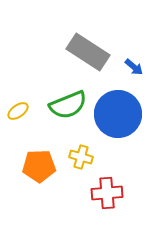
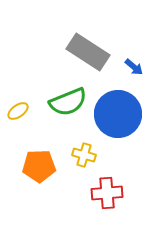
green semicircle: moved 3 px up
yellow cross: moved 3 px right, 2 px up
